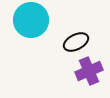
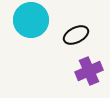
black ellipse: moved 7 px up
